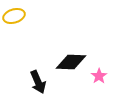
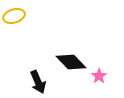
black diamond: rotated 44 degrees clockwise
